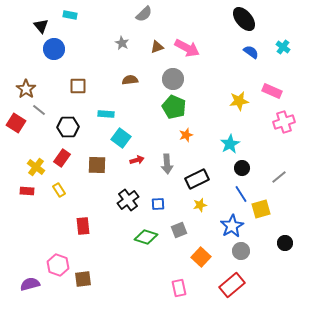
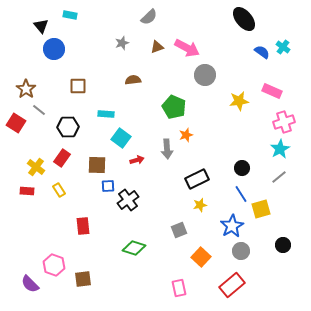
gray semicircle at (144, 14): moved 5 px right, 3 px down
gray star at (122, 43): rotated 24 degrees clockwise
blue semicircle at (251, 52): moved 11 px right
gray circle at (173, 79): moved 32 px right, 4 px up
brown semicircle at (130, 80): moved 3 px right
cyan star at (230, 144): moved 50 px right, 5 px down
gray arrow at (167, 164): moved 15 px up
blue square at (158, 204): moved 50 px left, 18 px up
green diamond at (146, 237): moved 12 px left, 11 px down
black circle at (285, 243): moved 2 px left, 2 px down
pink hexagon at (58, 265): moved 4 px left
purple semicircle at (30, 284): rotated 120 degrees counterclockwise
